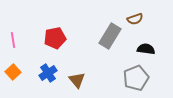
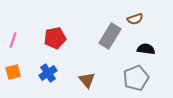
pink line: rotated 28 degrees clockwise
orange square: rotated 28 degrees clockwise
brown triangle: moved 10 px right
